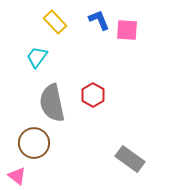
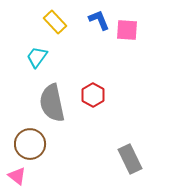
brown circle: moved 4 px left, 1 px down
gray rectangle: rotated 28 degrees clockwise
